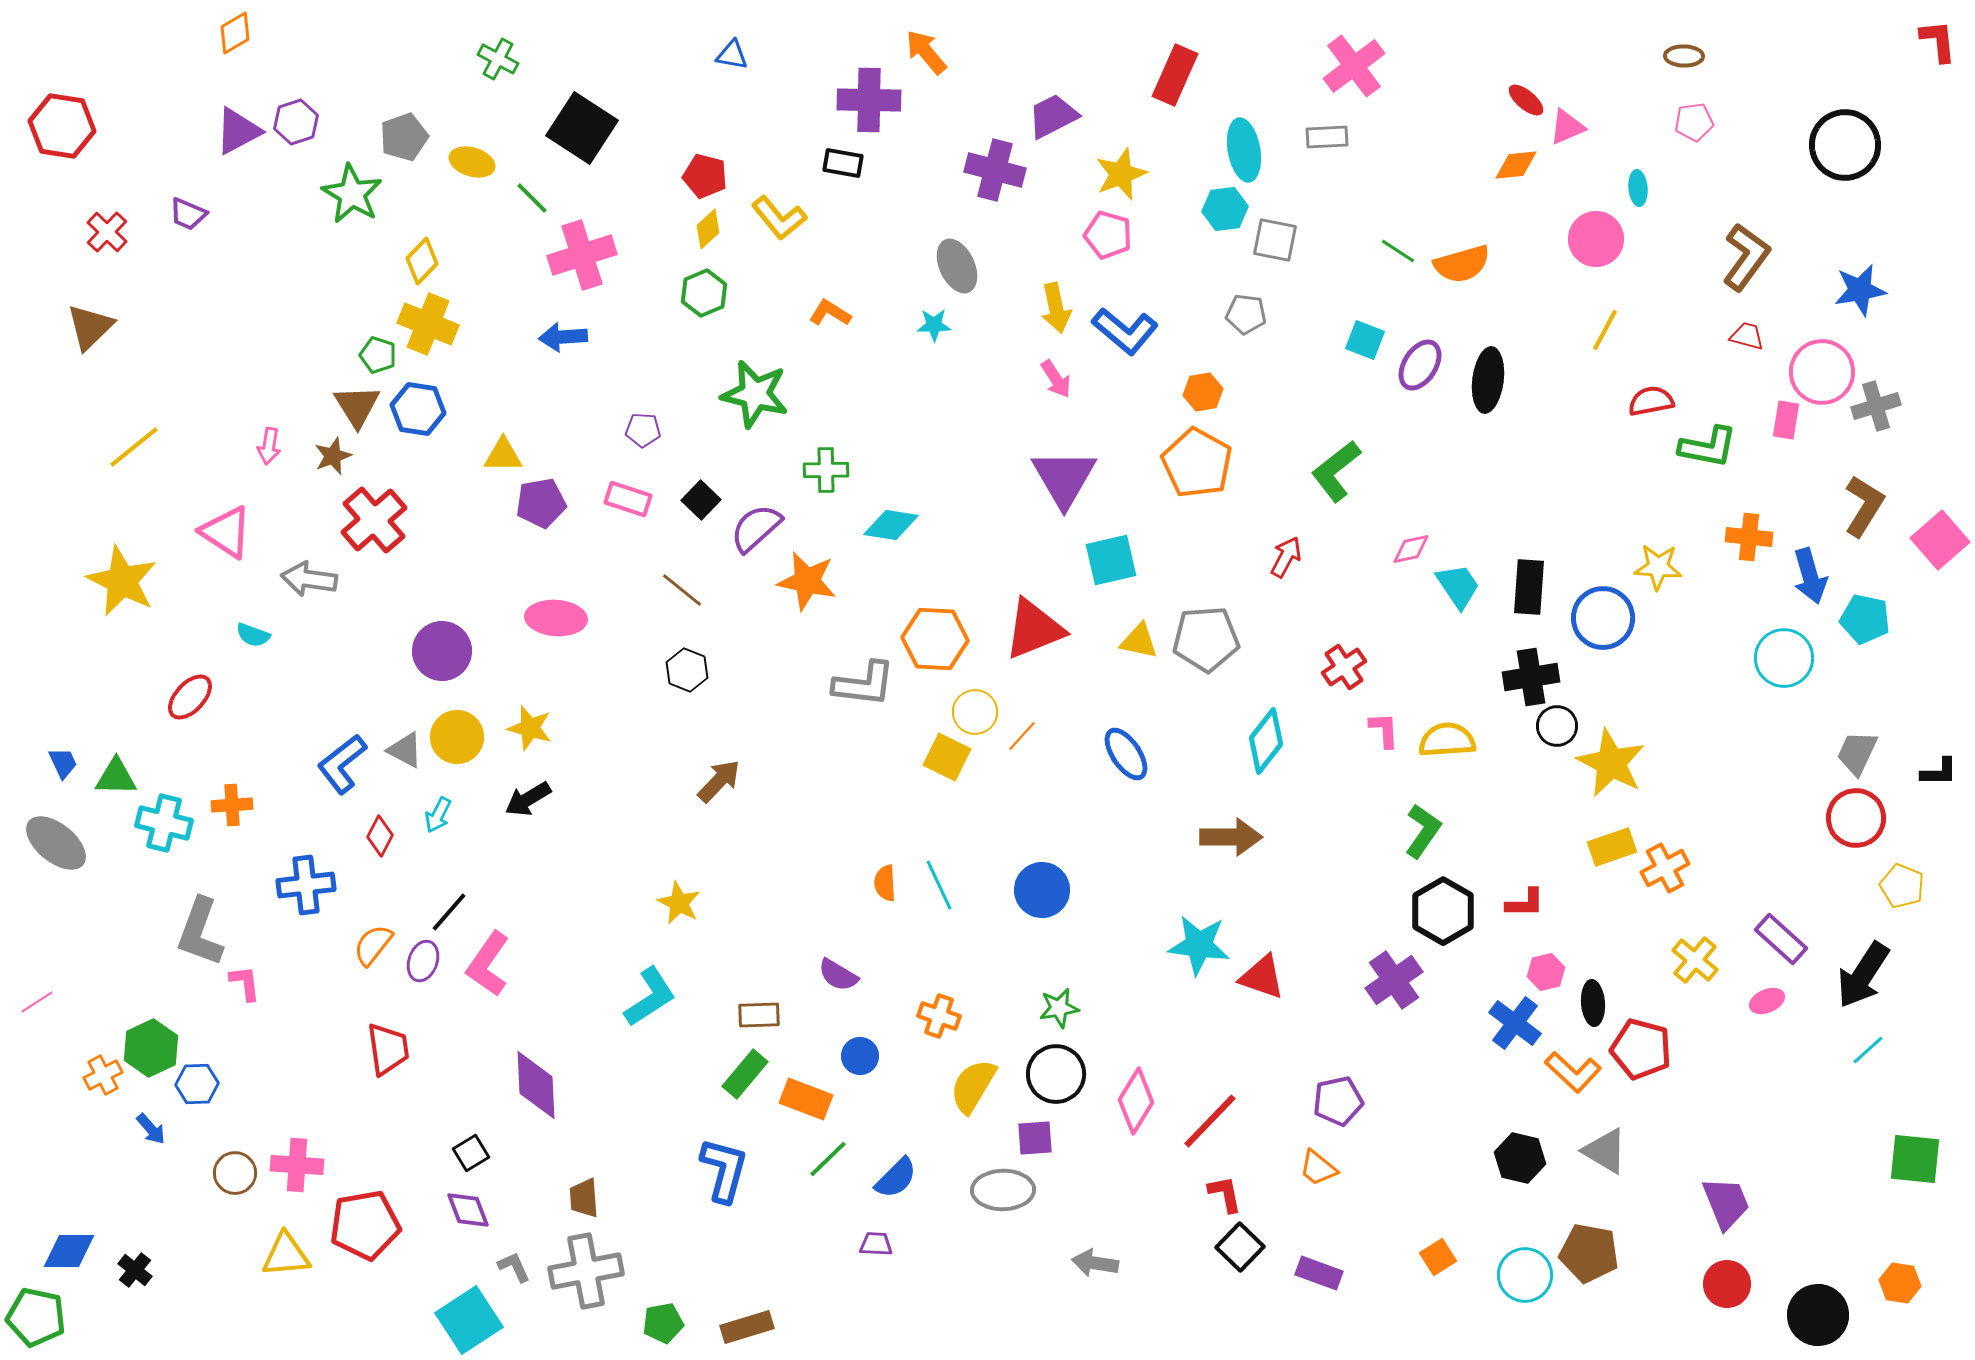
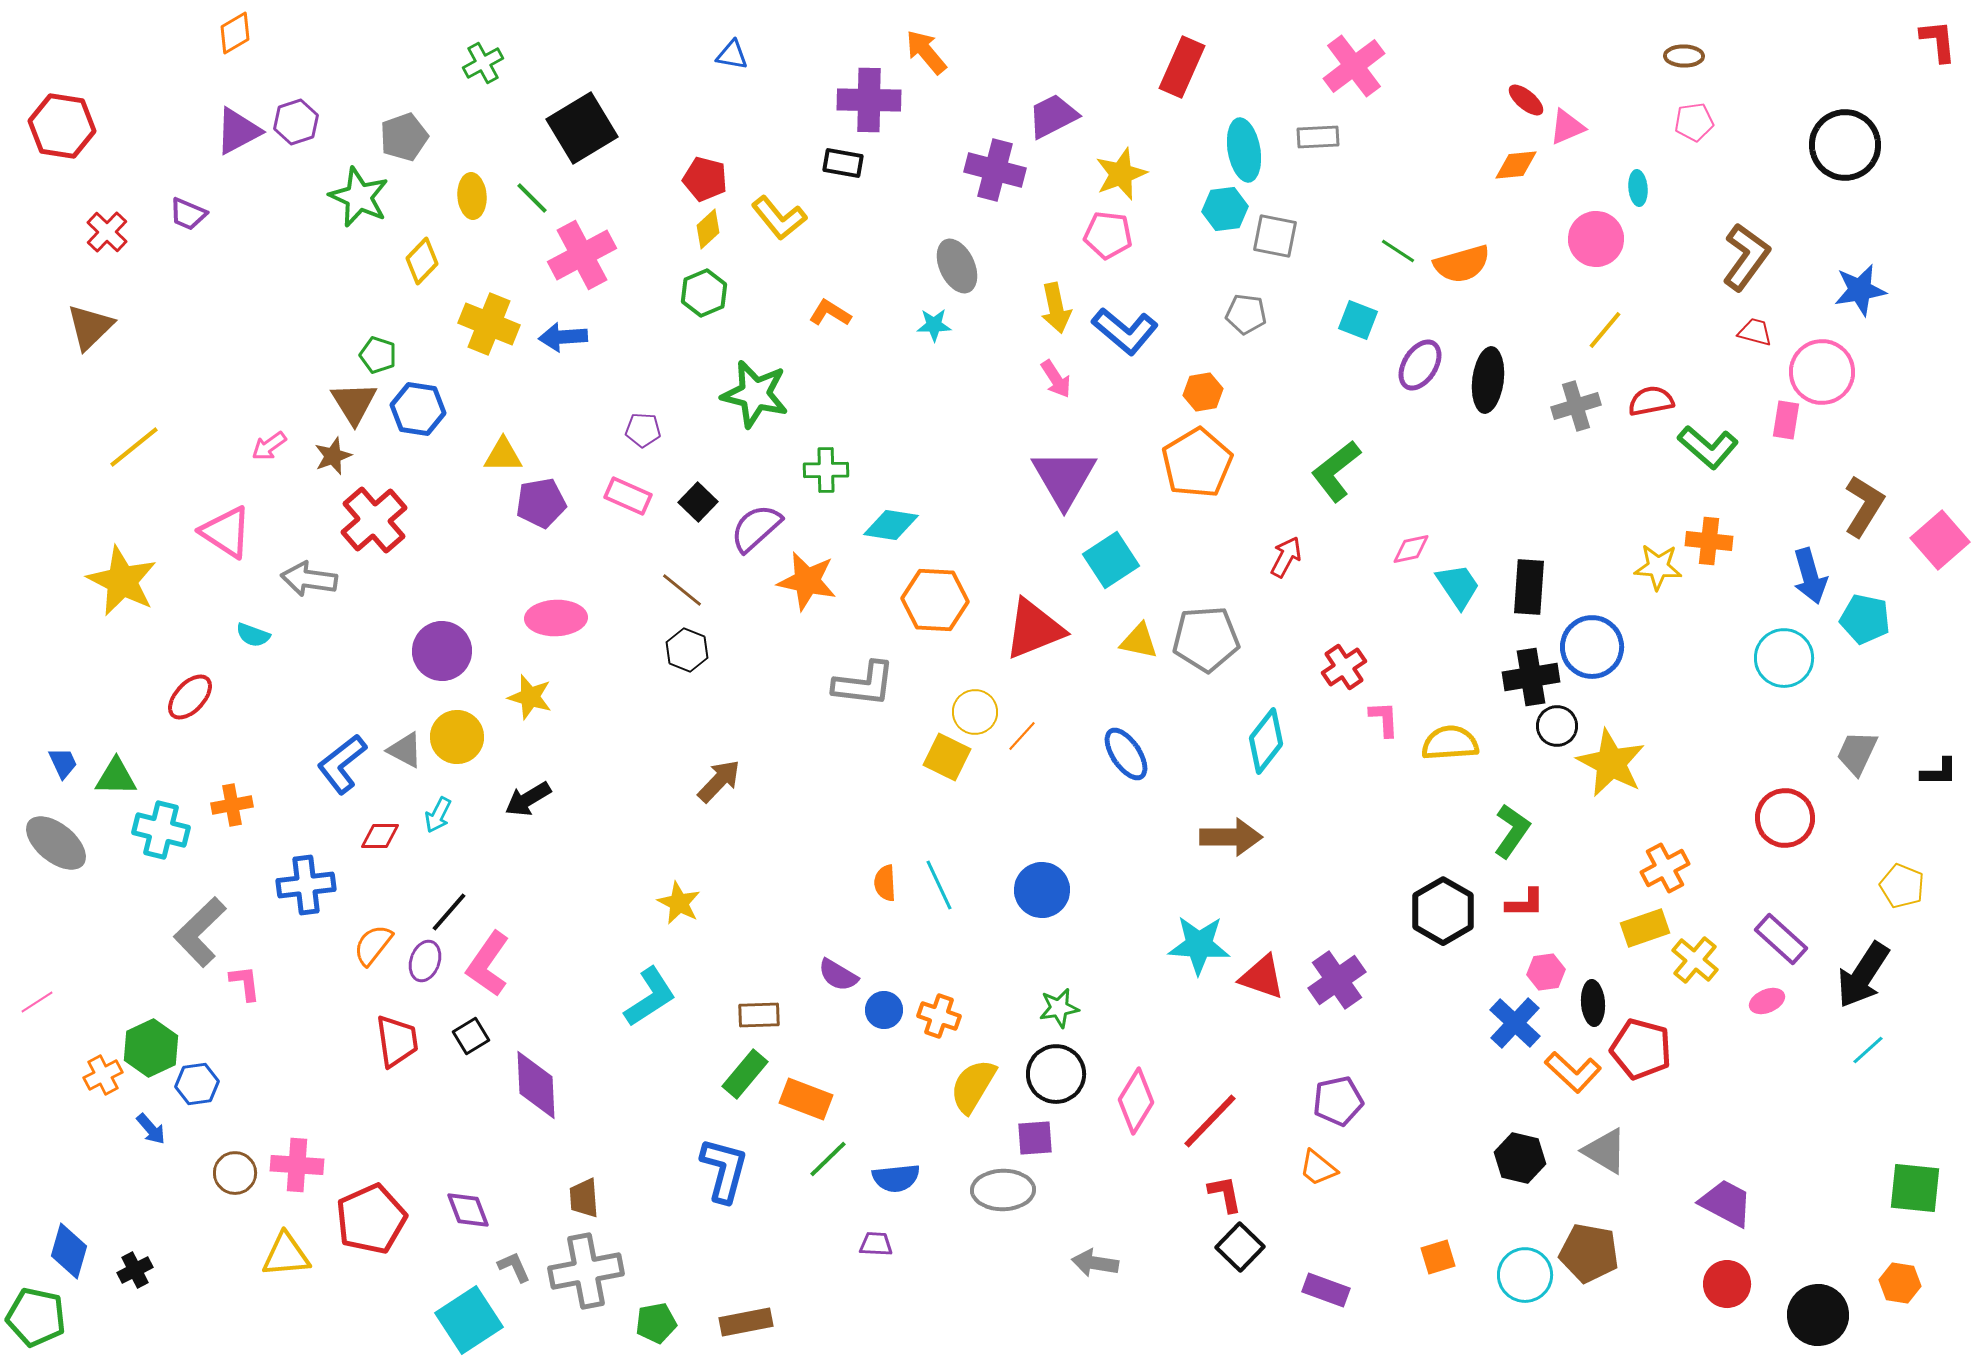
green cross at (498, 59): moved 15 px left, 4 px down; rotated 33 degrees clockwise
red rectangle at (1175, 75): moved 7 px right, 8 px up
black square at (582, 128): rotated 26 degrees clockwise
gray rectangle at (1327, 137): moved 9 px left
yellow ellipse at (472, 162): moved 34 px down; rotated 69 degrees clockwise
red pentagon at (705, 176): moved 3 px down
green star at (352, 194): moved 7 px right, 3 px down; rotated 6 degrees counterclockwise
pink pentagon at (1108, 235): rotated 9 degrees counterclockwise
gray square at (1275, 240): moved 4 px up
pink cross at (582, 255): rotated 10 degrees counterclockwise
yellow cross at (428, 324): moved 61 px right
yellow line at (1605, 330): rotated 12 degrees clockwise
red trapezoid at (1747, 336): moved 8 px right, 4 px up
cyan square at (1365, 340): moved 7 px left, 20 px up
brown triangle at (357, 406): moved 3 px left, 3 px up
gray cross at (1876, 406): moved 300 px left
pink arrow at (269, 446): rotated 45 degrees clockwise
green L-shape at (1708, 447): rotated 30 degrees clockwise
orange pentagon at (1197, 463): rotated 12 degrees clockwise
pink rectangle at (628, 499): moved 3 px up; rotated 6 degrees clockwise
black square at (701, 500): moved 3 px left, 2 px down
orange cross at (1749, 537): moved 40 px left, 4 px down
cyan square at (1111, 560): rotated 20 degrees counterclockwise
pink ellipse at (556, 618): rotated 6 degrees counterclockwise
blue circle at (1603, 618): moved 11 px left, 29 px down
orange hexagon at (935, 639): moved 39 px up
black hexagon at (687, 670): moved 20 px up
yellow star at (530, 728): moved 31 px up
pink L-shape at (1384, 730): moved 11 px up
yellow semicircle at (1447, 740): moved 3 px right, 3 px down
orange cross at (232, 805): rotated 6 degrees counterclockwise
red circle at (1856, 818): moved 71 px left
cyan cross at (164, 823): moved 3 px left, 7 px down
green L-shape at (1423, 831): moved 89 px right
red diamond at (380, 836): rotated 63 degrees clockwise
yellow rectangle at (1612, 847): moved 33 px right, 81 px down
gray L-shape at (200, 932): rotated 26 degrees clockwise
cyan star at (1199, 945): rotated 4 degrees counterclockwise
purple ellipse at (423, 961): moved 2 px right
pink hexagon at (1546, 972): rotated 6 degrees clockwise
purple cross at (1394, 980): moved 57 px left
blue cross at (1515, 1023): rotated 6 degrees clockwise
red trapezoid at (388, 1049): moved 9 px right, 8 px up
blue circle at (860, 1056): moved 24 px right, 46 px up
blue hexagon at (197, 1084): rotated 6 degrees counterclockwise
black square at (471, 1153): moved 117 px up
green square at (1915, 1159): moved 29 px down
blue semicircle at (896, 1178): rotated 39 degrees clockwise
purple trapezoid at (1726, 1203): rotated 40 degrees counterclockwise
red pentagon at (365, 1225): moved 6 px right, 6 px up; rotated 14 degrees counterclockwise
blue diamond at (69, 1251): rotated 74 degrees counterclockwise
orange square at (1438, 1257): rotated 15 degrees clockwise
black cross at (135, 1270): rotated 24 degrees clockwise
purple rectangle at (1319, 1273): moved 7 px right, 17 px down
green pentagon at (663, 1323): moved 7 px left
brown rectangle at (747, 1327): moved 1 px left, 5 px up; rotated 6 degrees clockwise
